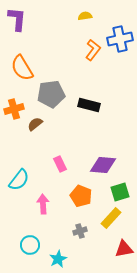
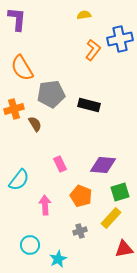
yellow semicircle: moved 1 px left, 1 px up
brown semicircle: rotated 98 degrees clockwise
pink arrow: moved 2 px right, 1 px down
